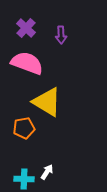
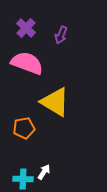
purple arrow: rotated 24 degrees clockwise
yellow triangle: moved 8 px right
white arrow: moved 3 px left
cyan cross: moved 1 px left
